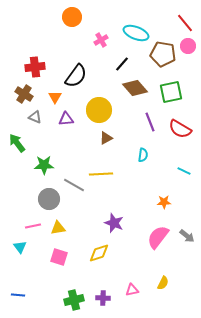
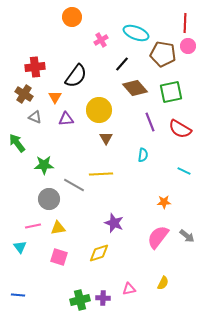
red line: rotated 42 degrees clockwise
brown triangle: rotated 32 degrees counterclockwise
pink triangle: moved 3 px left, 1 px up
green cross: moved 6 px right
